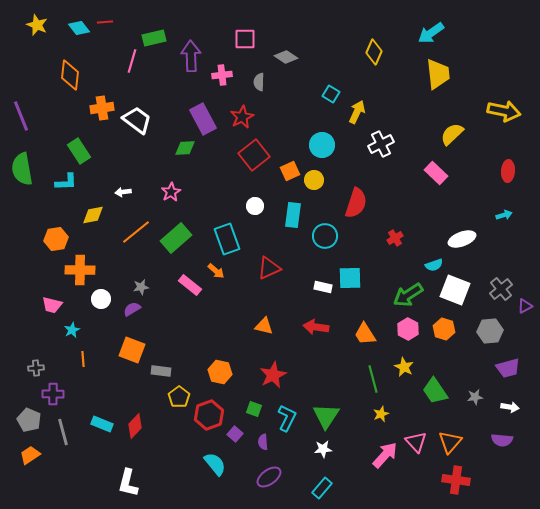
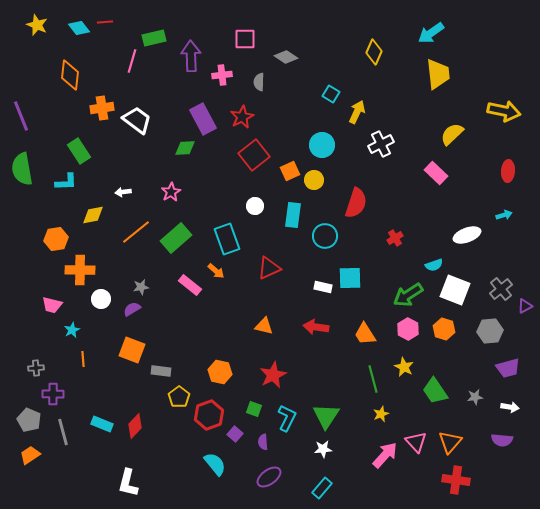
white ellipse at (462, 239): moved 5 px right, 4 px up
